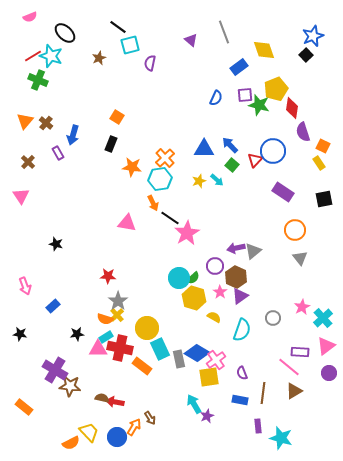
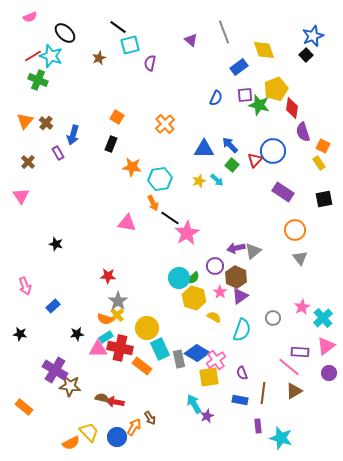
orange cross at (165, 158): moved 34 px up
